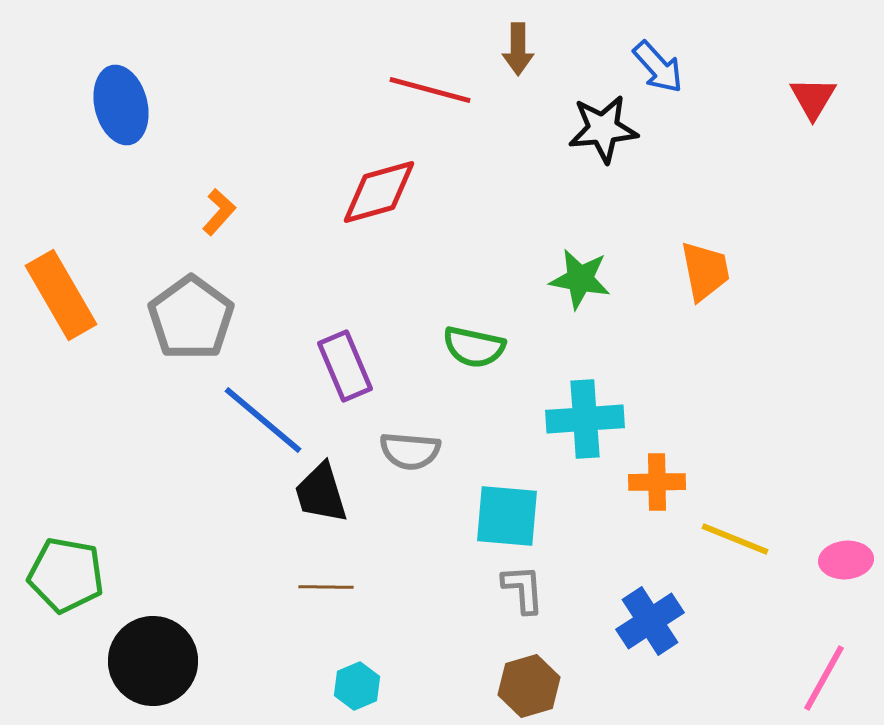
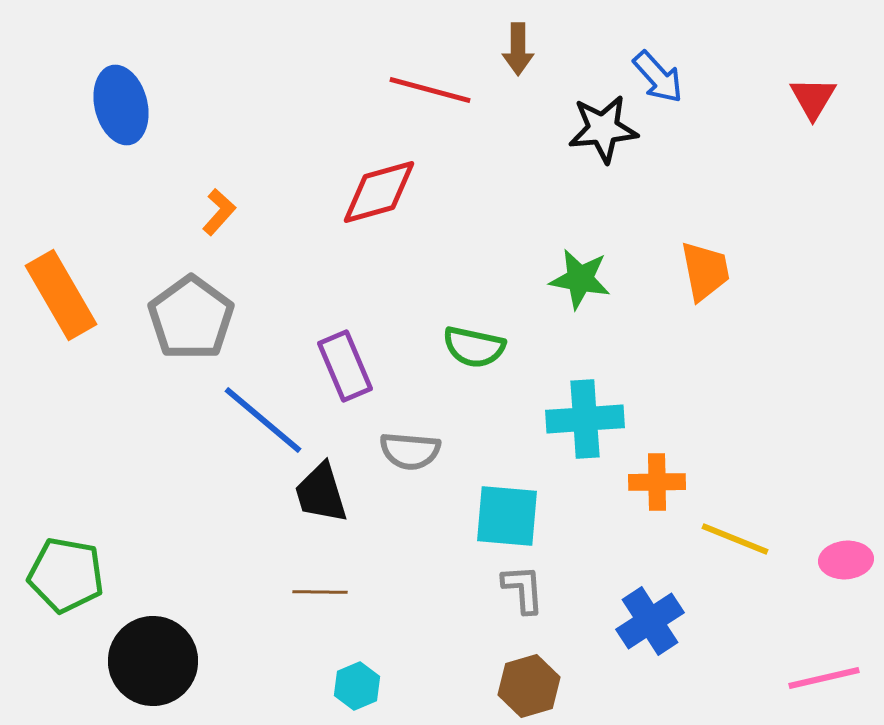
blue arrow: moved 10 px down
brown line: moved 6 px left, 5 px down
pink line: rotated 48 degrees clockwise
